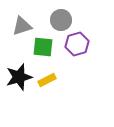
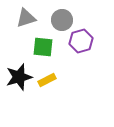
gray circle: moved 1 px right
gray triangle: moved 4 px right, 8 px up
purple hexagon: moved 4 px right, 3 px up
